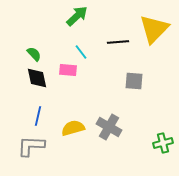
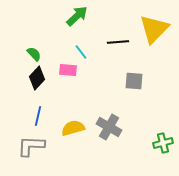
black diamond: rotated 55 degrees clockwise
